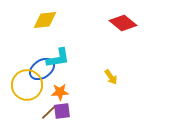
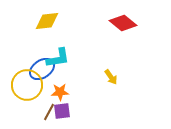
yellow diamond: moved 2 px right, 1 px down
brown line: rotated 18 degrees counterclockwise
